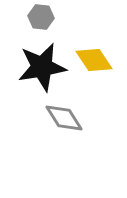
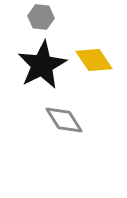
black star: moved 2 px up; rotated 18 degrees counterclockwise
gray diamond: moved 2 px down
